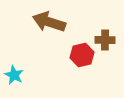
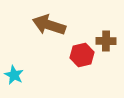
brown arrow: moved 3 px down
brown cross: moved 1 px right, 1 px down
